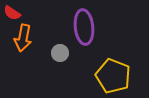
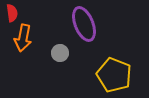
red semicircle: rotated 132 degrees counterclockwise
purple ellipse: moved 3 px up; rotated 16 degrees counterclockwise
yellow pentagon: moved 1 px right, 1 px up
